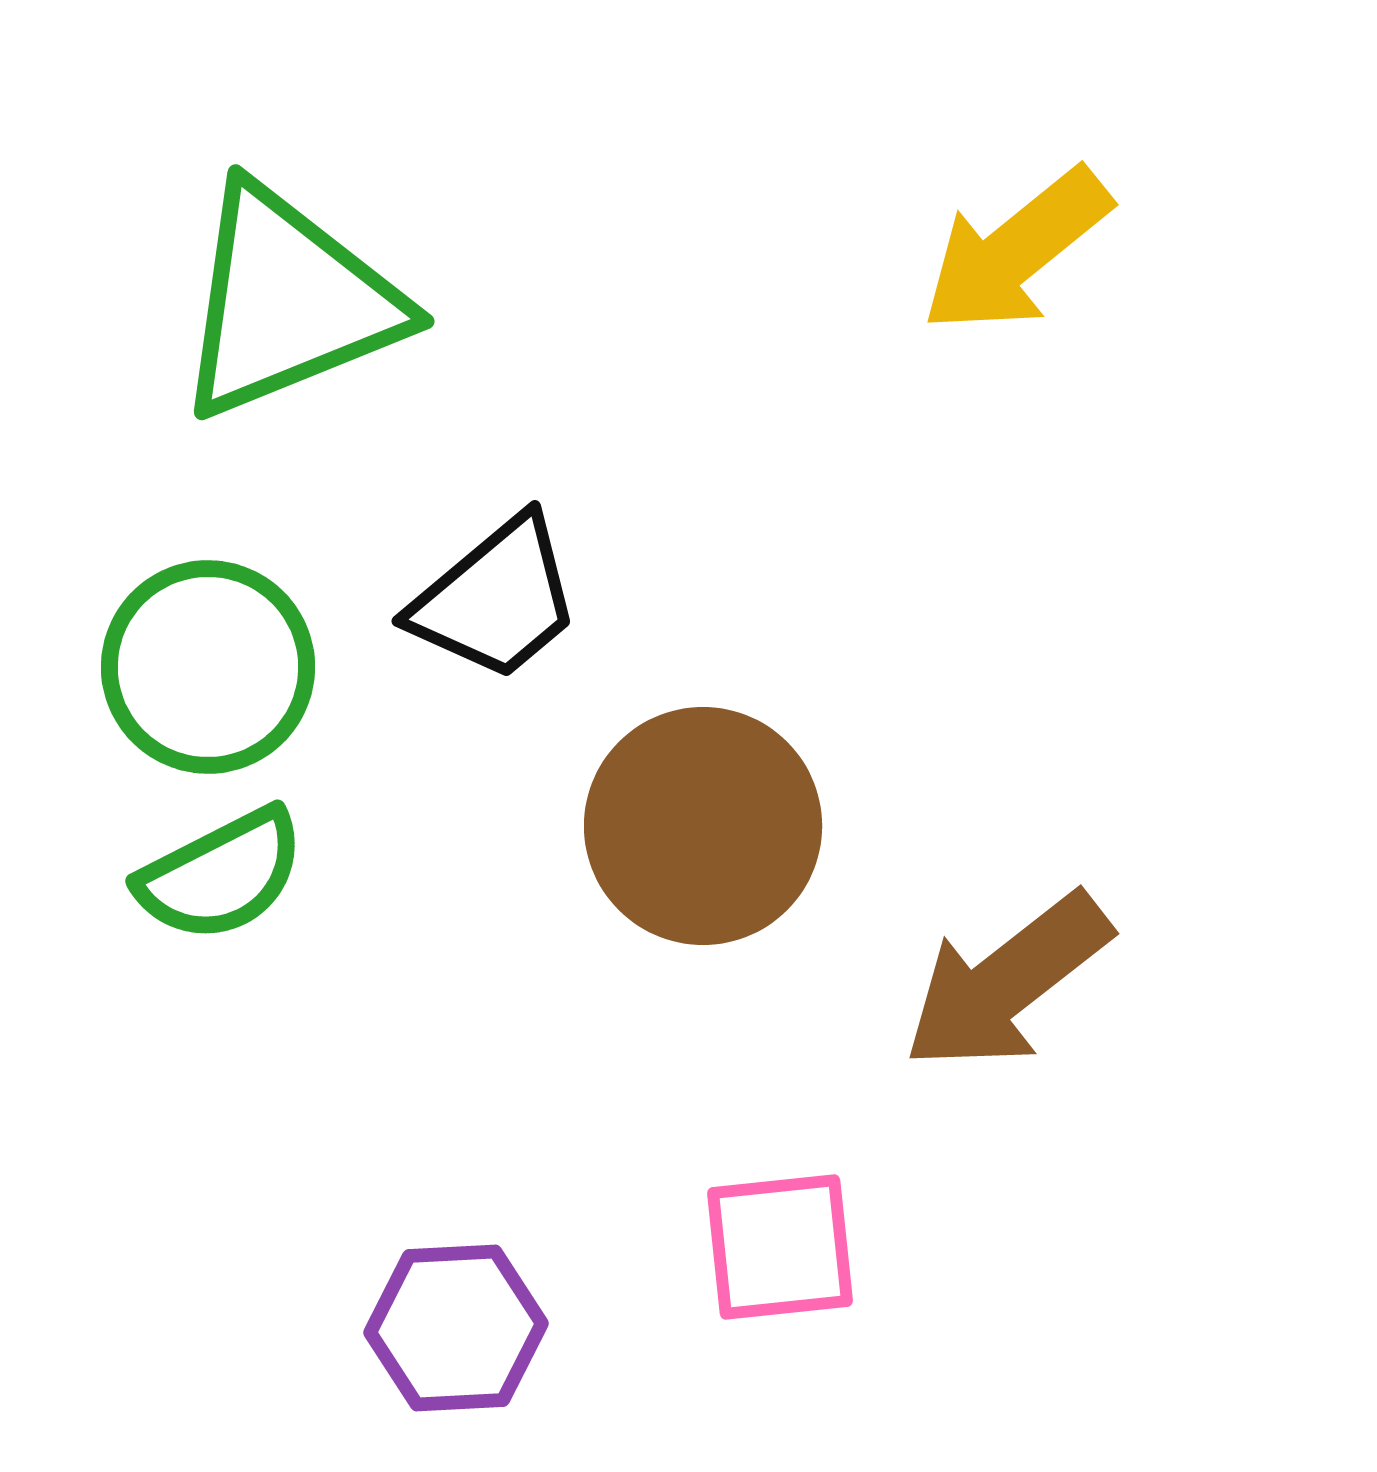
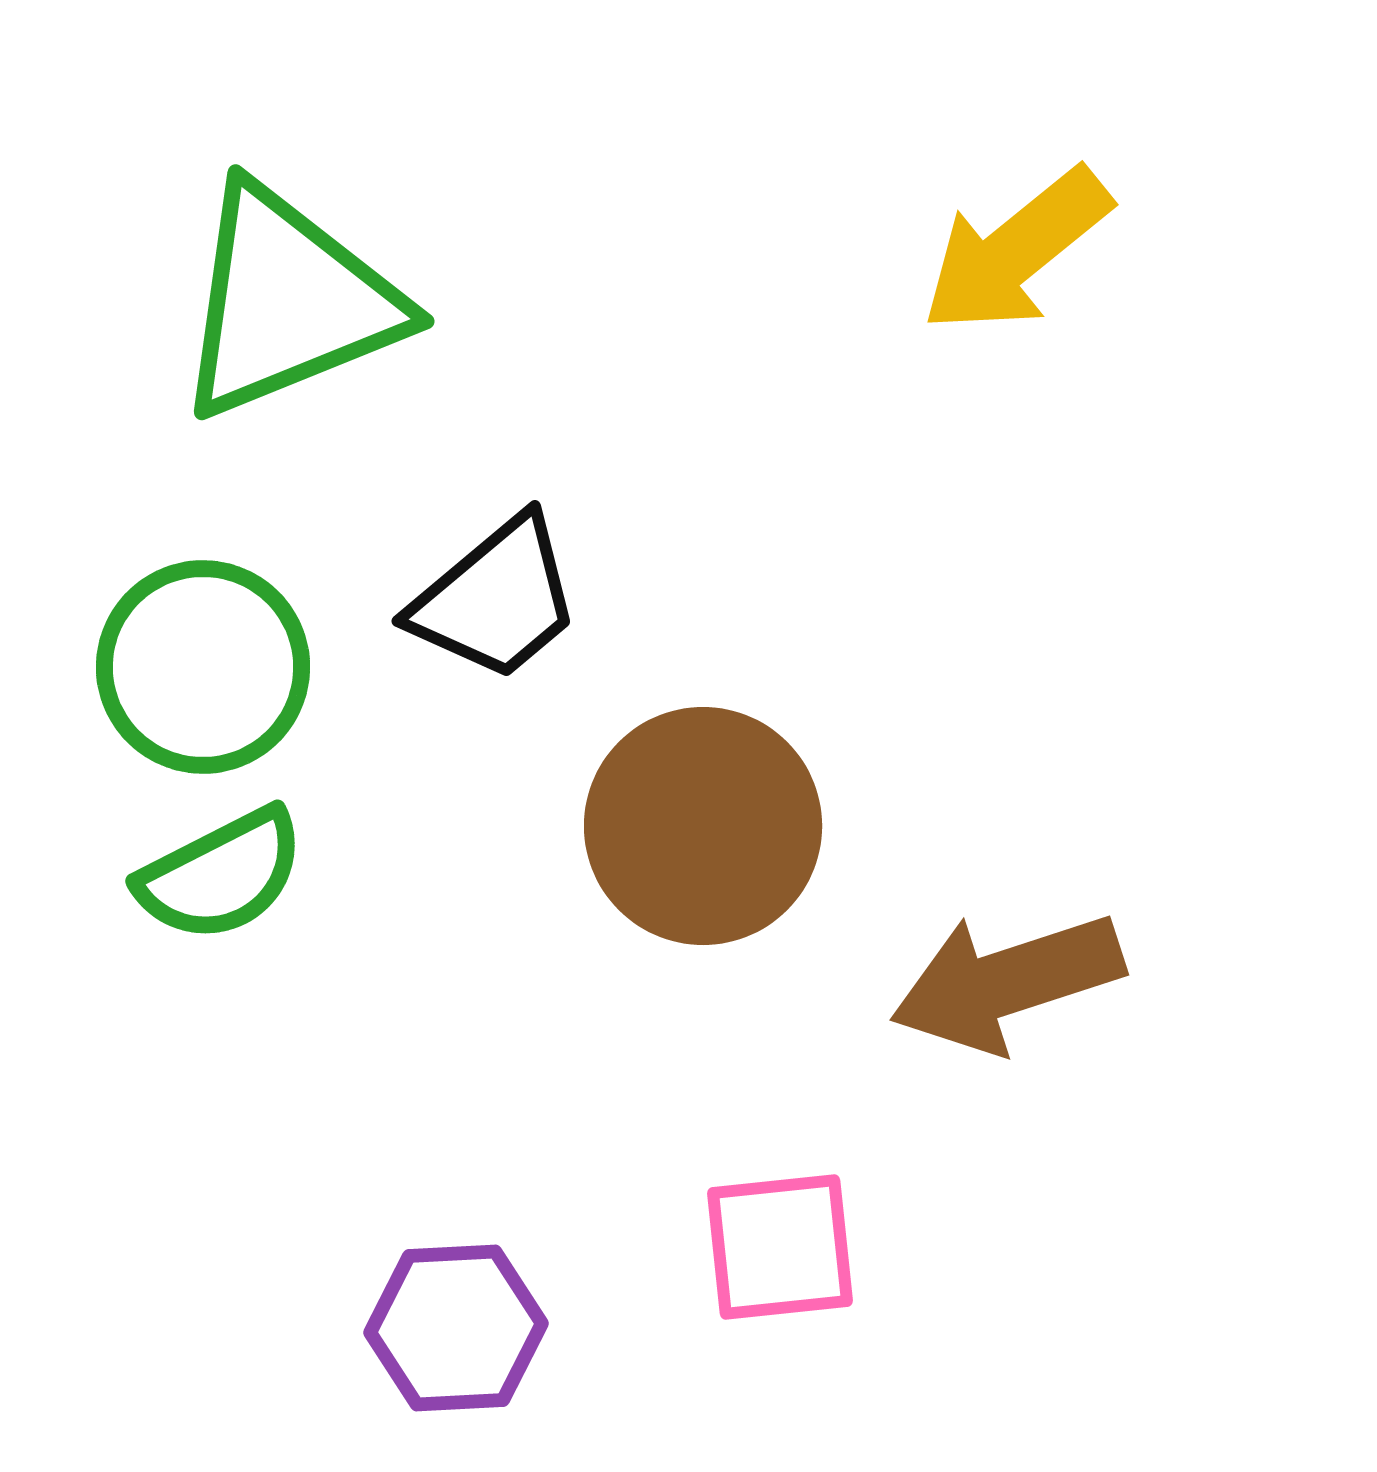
green circle: moved 5 px left
brown arrow: rotated 20 degrees clockwise
